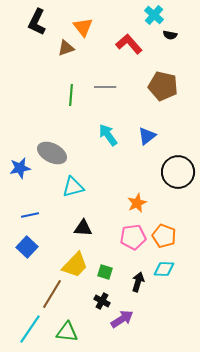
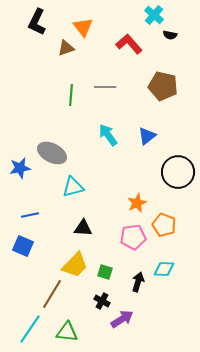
orange pentagon: moved 11 px up
blue square: moved 4 px left, 1 px up; rotated 20 degrees counterclockwise
